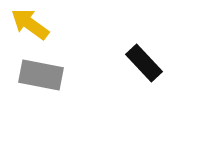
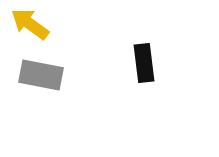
black rectangle: rotated 36 degrees clockwise
